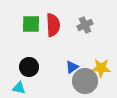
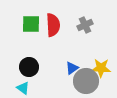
blue triangle: moved 1 px down
gray circle: moved 1 px right
cyan triangle: moved 4 px right; rotated 24 degrees clockwise
